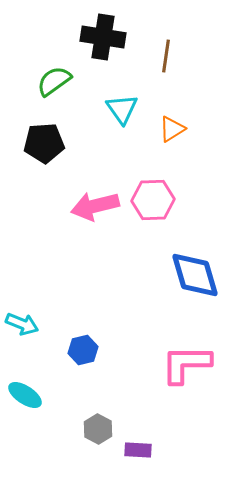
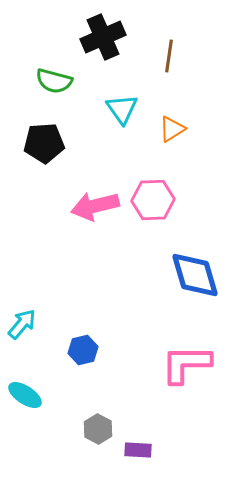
black cross: rotated 33 degrees counterclockwise
brown line: moved 3 px right
green semicircle: rotated 129 degrees counterclockwise
cyan arrow: rotated 72 degrees counterclockwise
